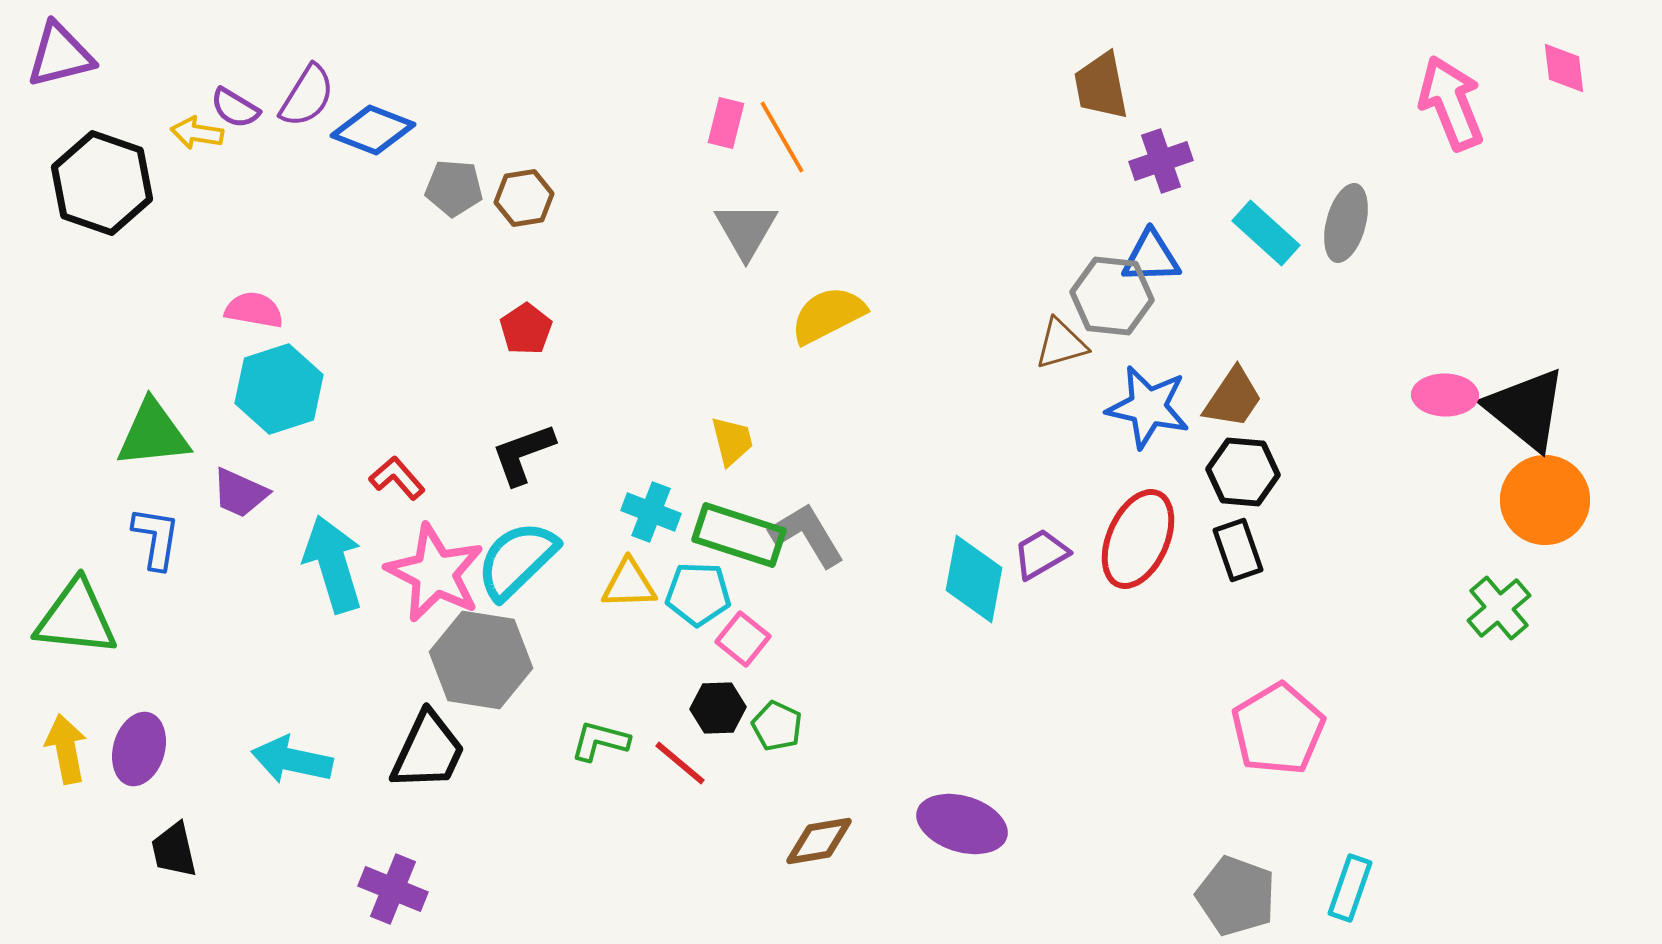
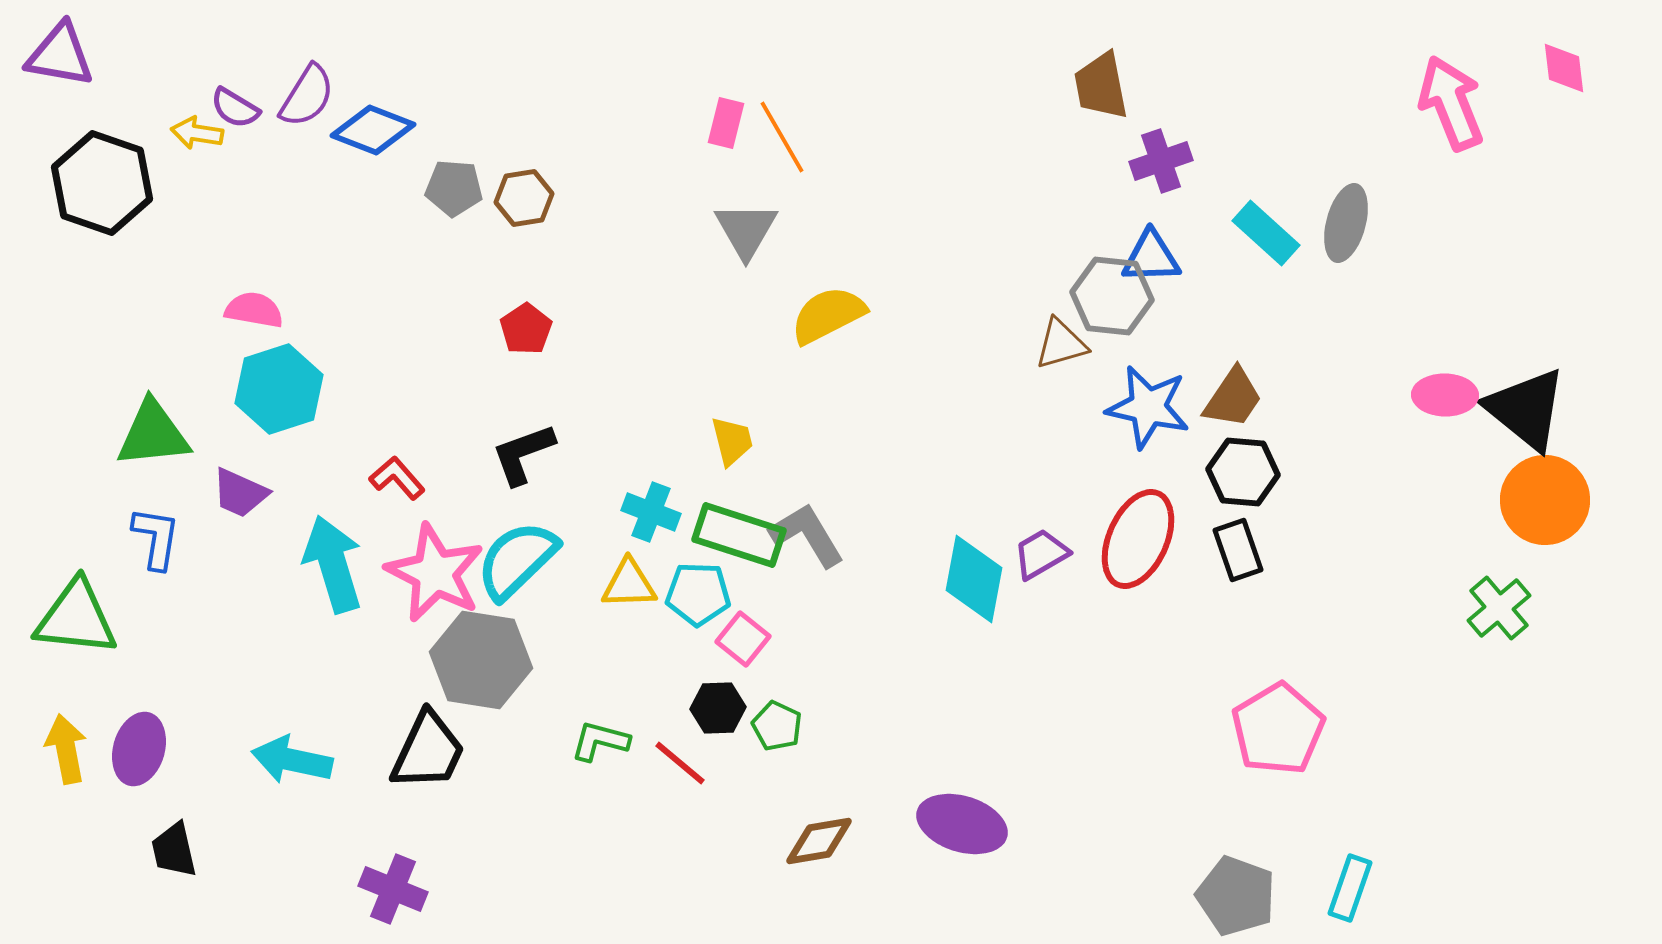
purple triangle at (60, 55): rotated 24 degrees clockwise
